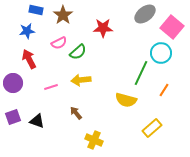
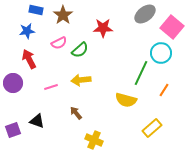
green semicircle: moved 2 px right, 2 px up
purple square: moved 13 px down
